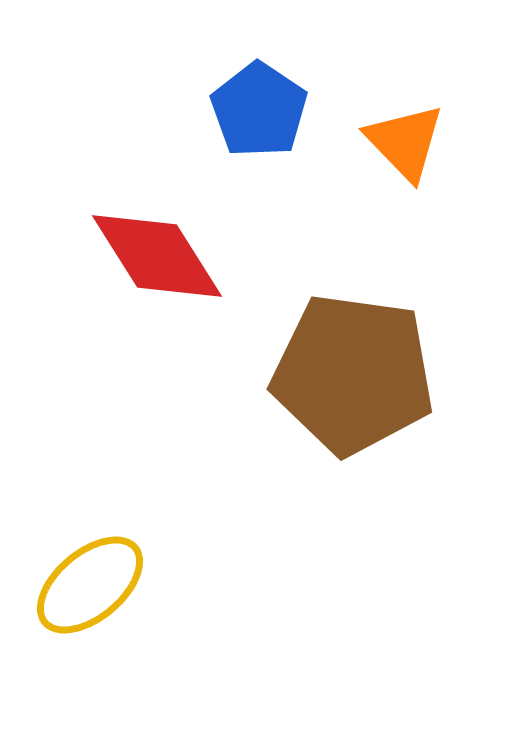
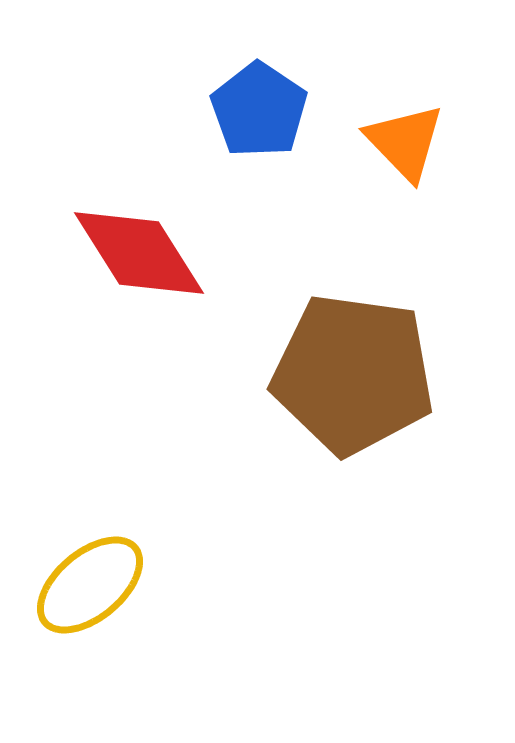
red diamond: moved 18 px left, 3 px up
